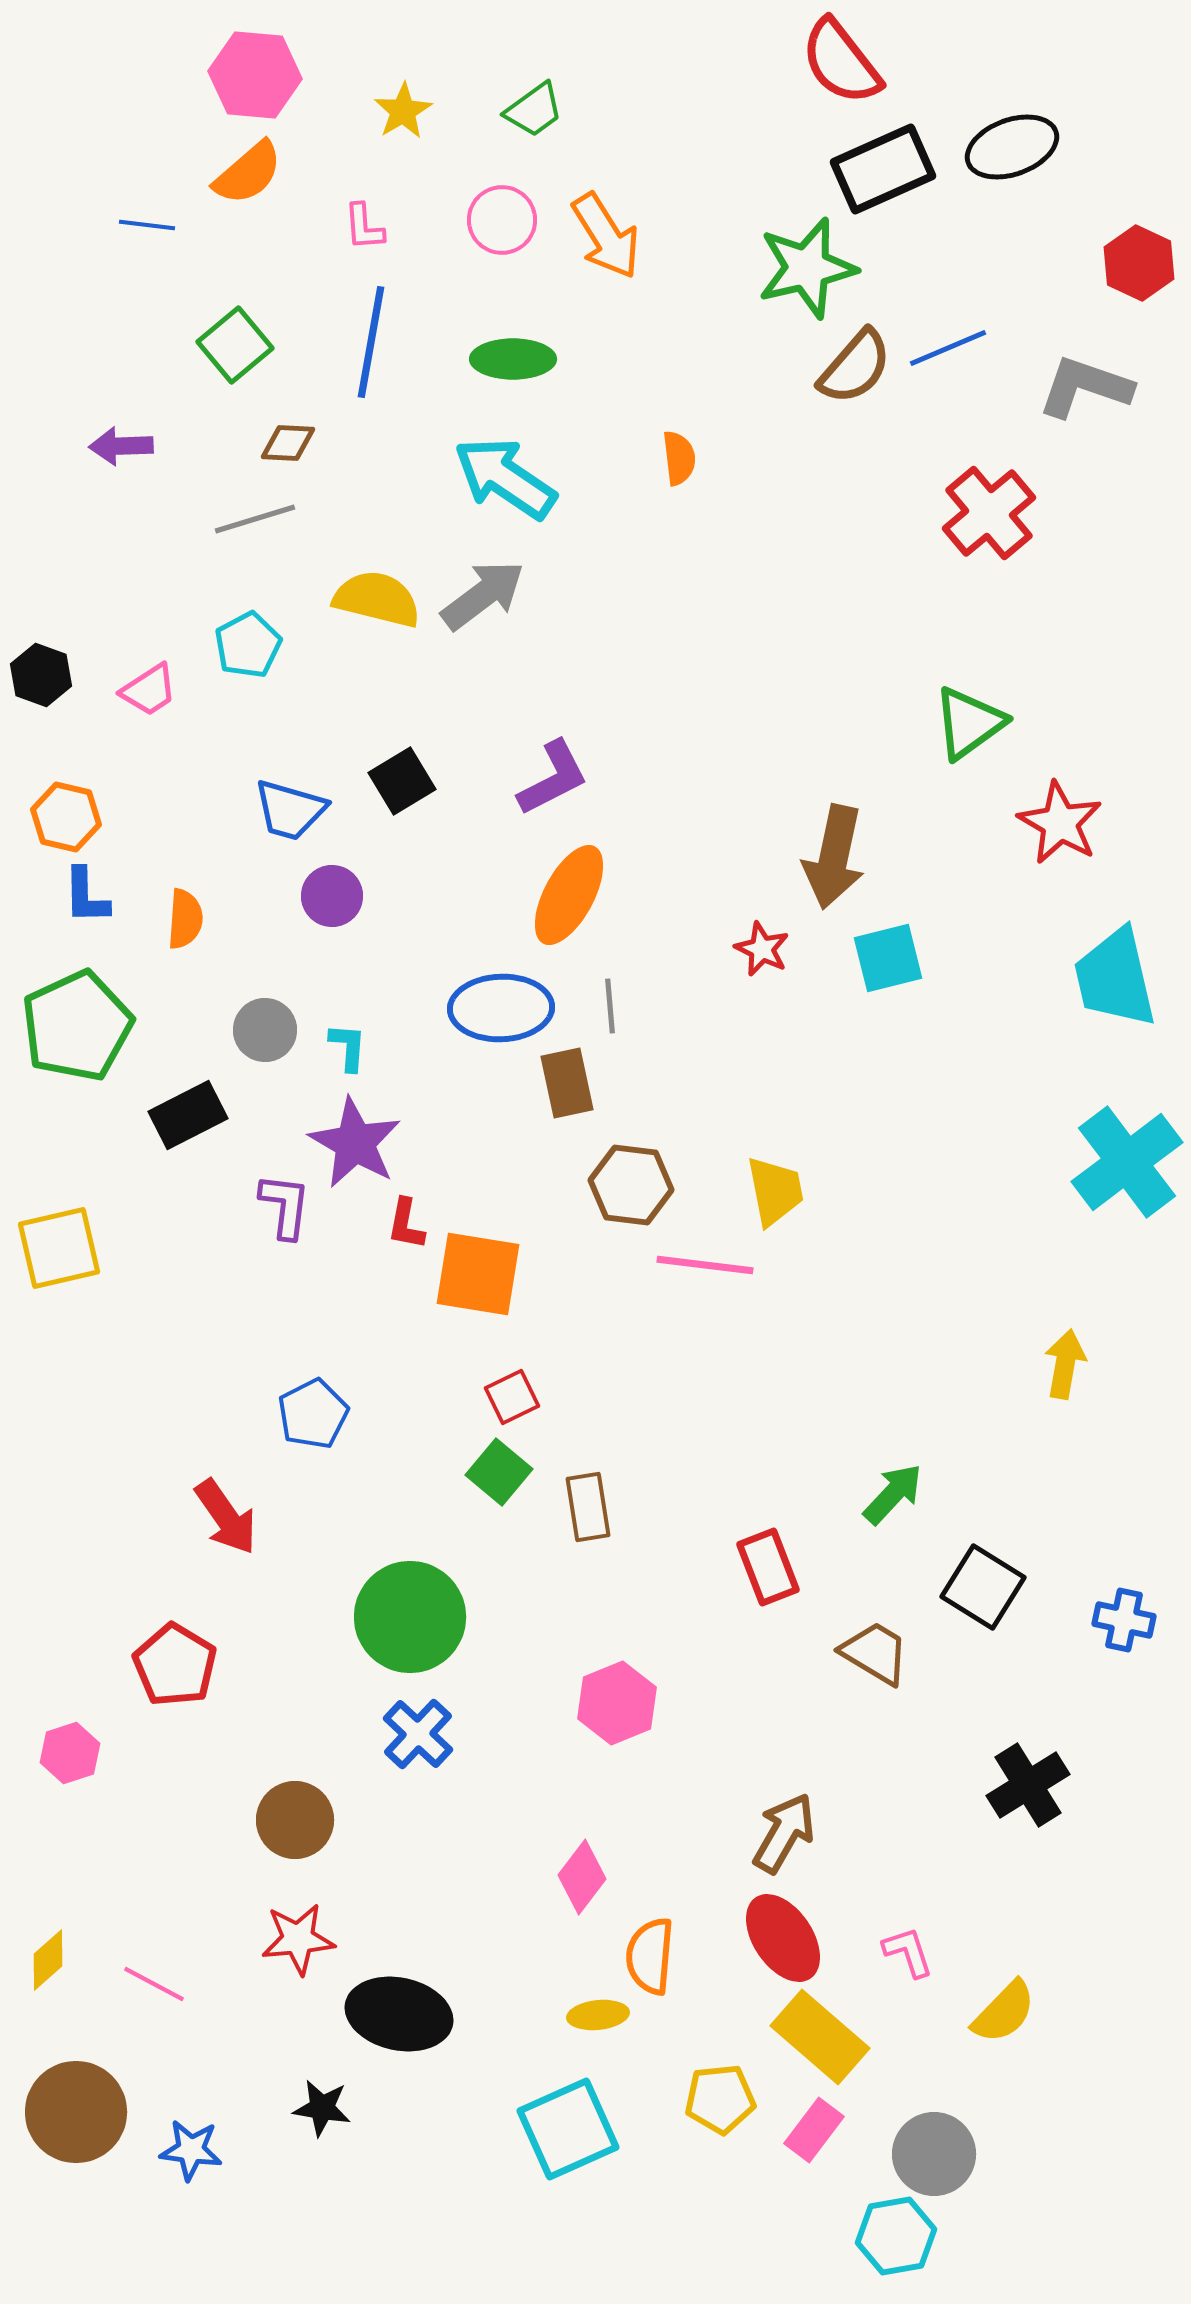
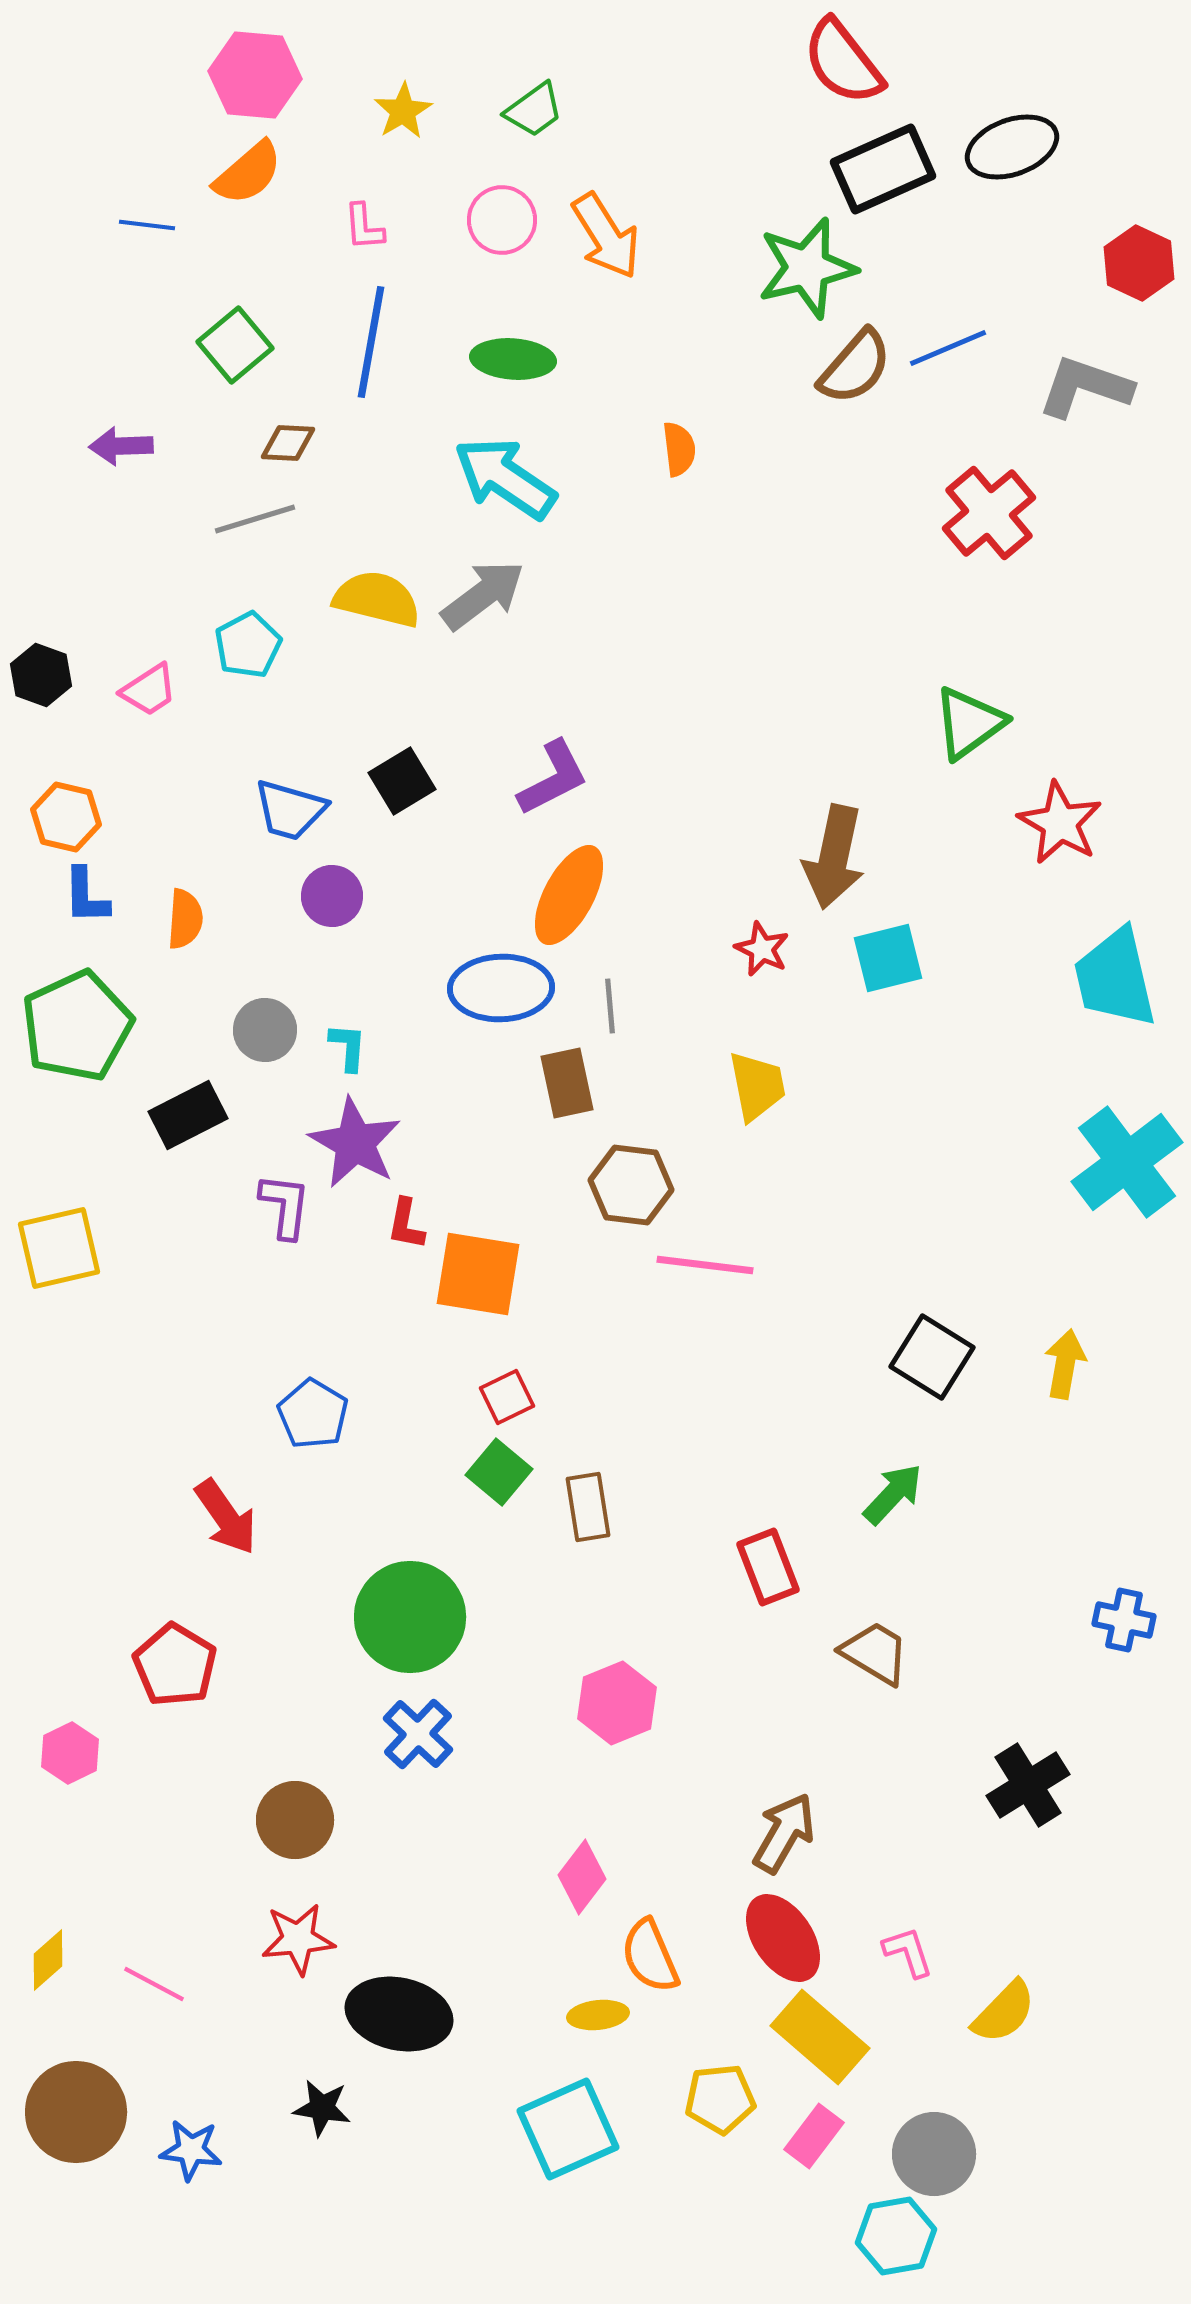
red semicircle at (841, 62): moved 2 px right
green ellipse at (513, 359): rotated 4 degrees clockwise
orange semicircle at (679, 458): moved 9 px up
blue ellipse at (501, 1008): moved 20 px up
yellow trapezoid at (775, 1191): moved 18 px left, 105 px up
red square at (512, 1397): moved 5 px left
blue pentagon at (313, 1414): rotated 14 degrees counterclockwise
black square at (983, 1587): moved 51 px left, 230 px up
pink hexagon at (70, 1753): rotated 8 degrees counterclockwise
orange semicircle at (650, 1956): rotated 28 degrees counterclockwise
pink rectangle at (814, 2130): moved 6 px down
